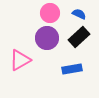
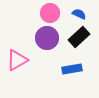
pink triangle: moved 3 px left
